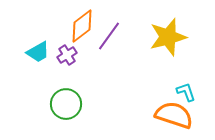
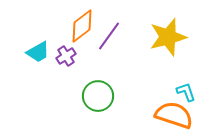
purple cross: moved 1 px left, 1 px down
green circle: moved 32 px right, 8 px up
